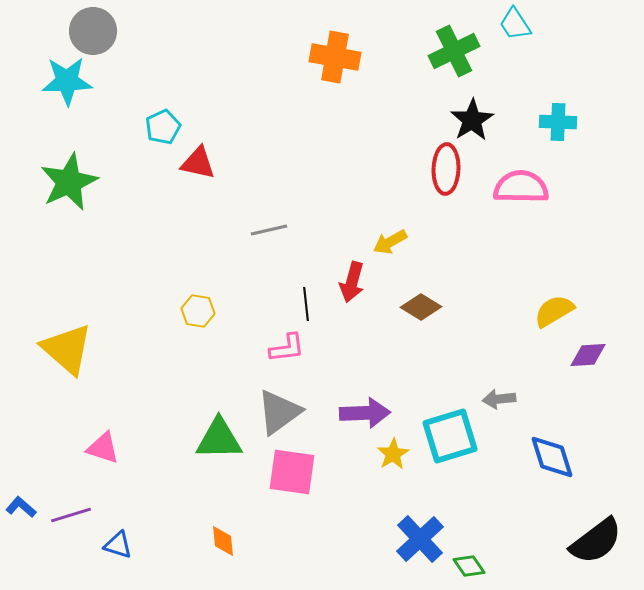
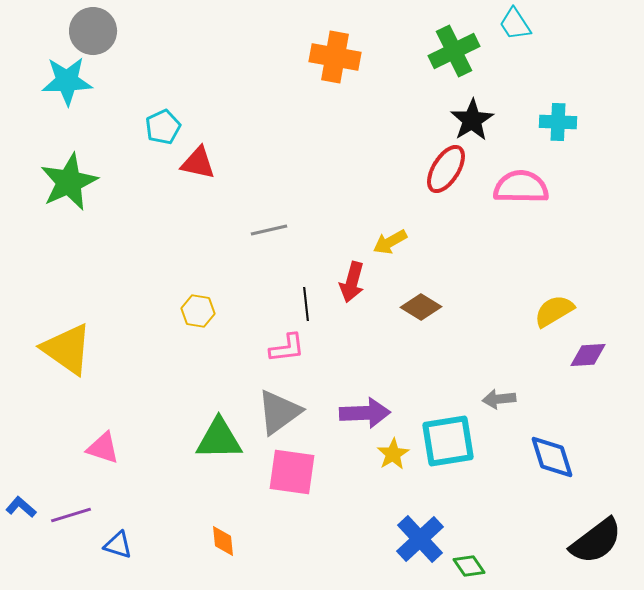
red ellipse: rotated 30 degrees clockwise
yellow triangle: rotated 6 degrees counterclockwise
cyan square: moved 2 px left, 5 px down; rotated 8 degrees clockwise
